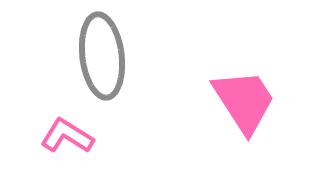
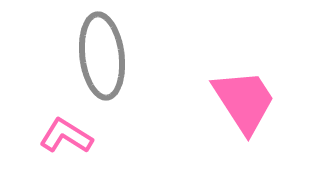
pink L-shape: moved 1 px left
